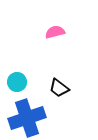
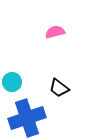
cyan circle: moved 5 px left
